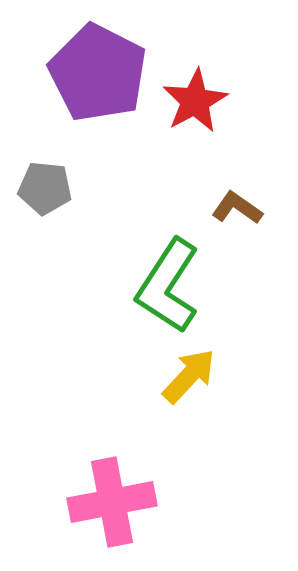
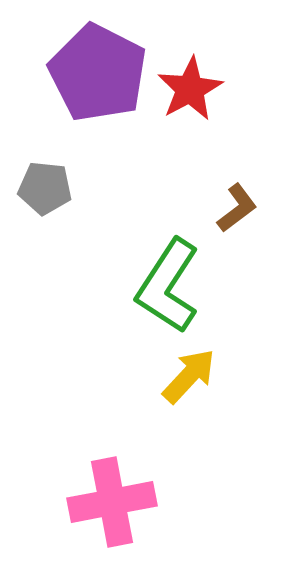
red star: moved 5 px left, 12 px up
brown L-shape: rotated 108 degrees clockwise
